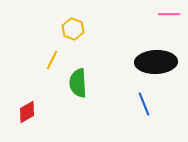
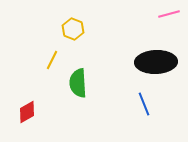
pink line: rotated 15 degrees counterclockwise
